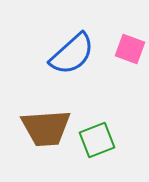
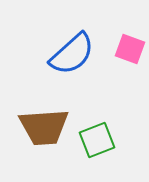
brown trapezoid: moved 2 px left, 1 px up
